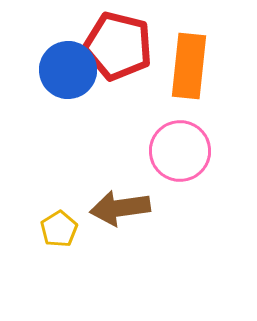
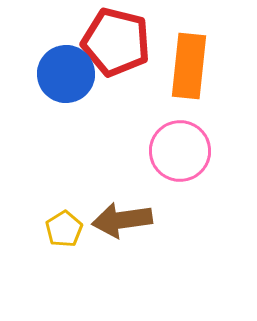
red pentagon: moved 2 px left, 4 px up
blue circle: moved 2 px left, 4 px down
brown arrow: moved 2 px right, 12 px down
yellow pentagon: moved 5 px right
